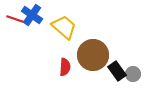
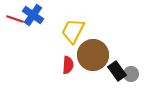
blue cross: moved 1 px right
yellow trapezoid: moved 9 px right, 4 px down; rotated 104 degrees counterclockwise
red semicircle: moved 3 px right, 2 px up
gray circle: moved 2 px left
